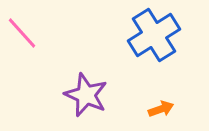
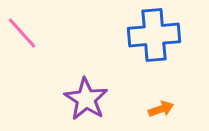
blue cross: rotated 27 degrees clockwise
purple star: moved 4 px down; rotated 9 degrees clockwise
